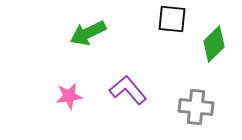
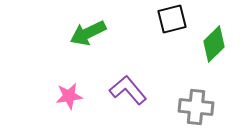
black square: rotated 20 degrees counterclockwise
